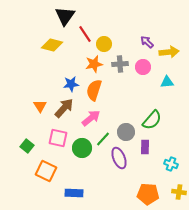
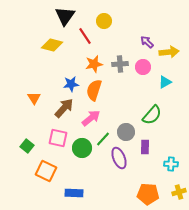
red line: moved 2 px down
yellow circle: moved 23 px up
cyan triangle: moved 2 px left; rotated 24 degrees counterclockwise
orange triangle: moved 6 px left, 8 px up
green semicircle: moved 5 px up
cyan cross: rotated 16 degrees counterclockwise
yellow cross: rotated 24 degrees counterclockwise
